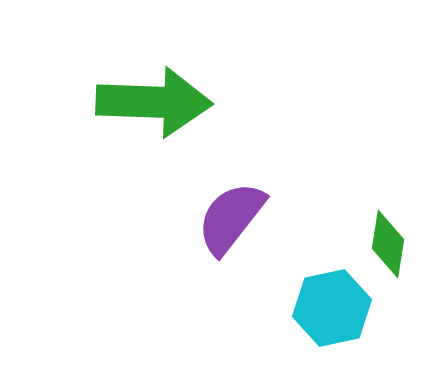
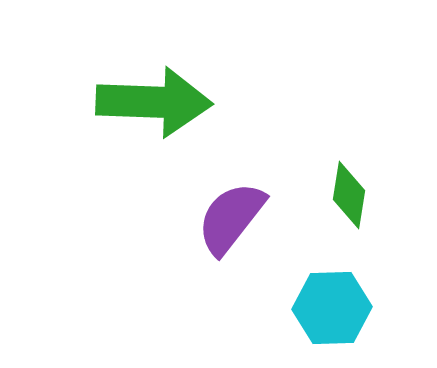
green diamond: moved 39 px left, 49 px up
cyan hexagon: rotated 10 degrees clockwise
